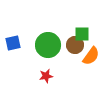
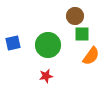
brown circle: moved 29 px up
